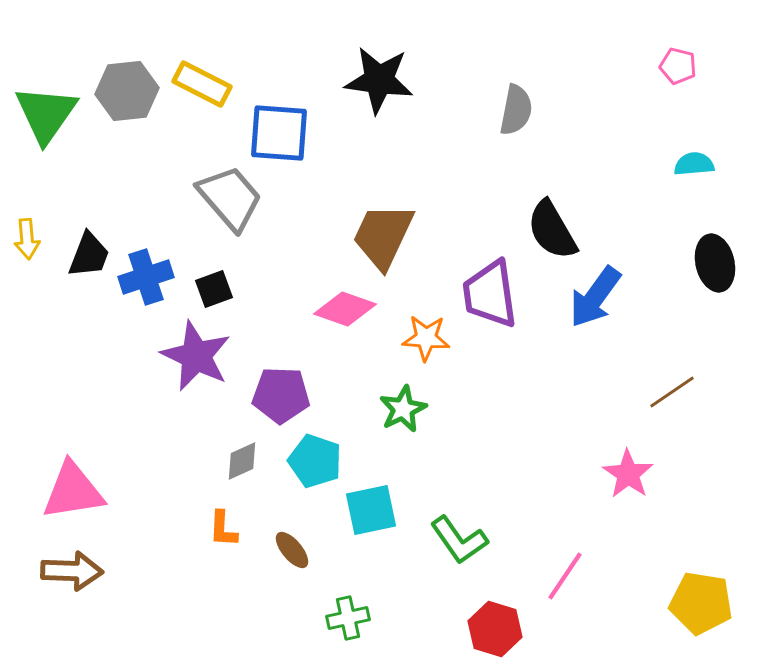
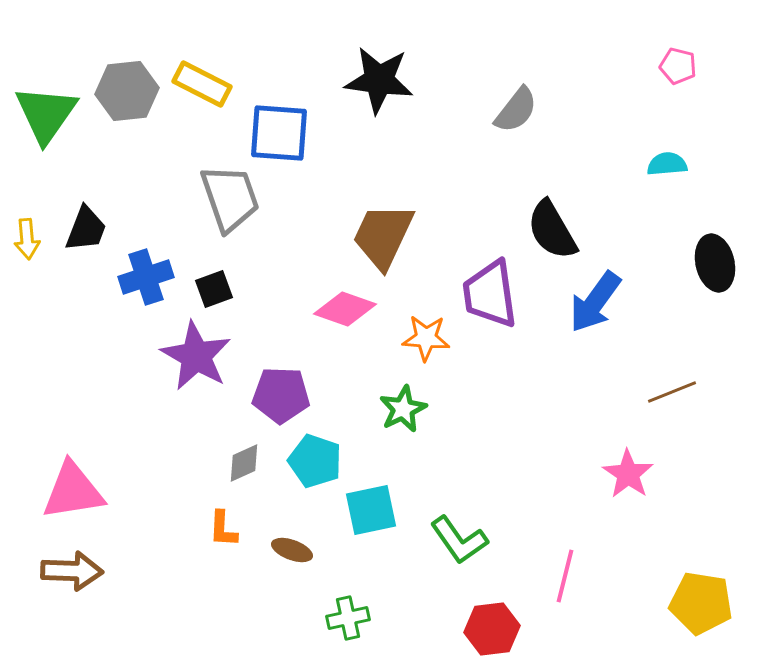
gray semicircle: rotated 27 degrees clockwise
cyan semicircle: moved 27 px left
gray trapezoid: rotated 22 degrees clockwise
black trapezoid: moved 3 px left, 26 px up
blue arrow: moved 5 px down
purple star: rotated 4 degrees clockwise
brown line: rotated 12 degrees clockwise
gray diamond: moved 2 px right, 2 px down
brown ellipse: rotated 30 degrees counterclockwise
pink line: rotated 20 degrees counterclockwise
red hexagon: moved 3 px left; rotated 24 degrees counterclockwise
